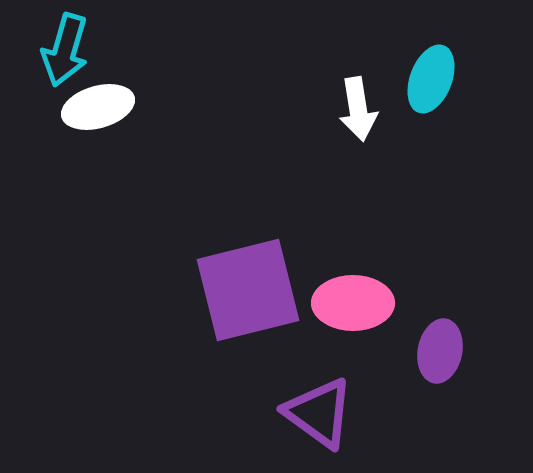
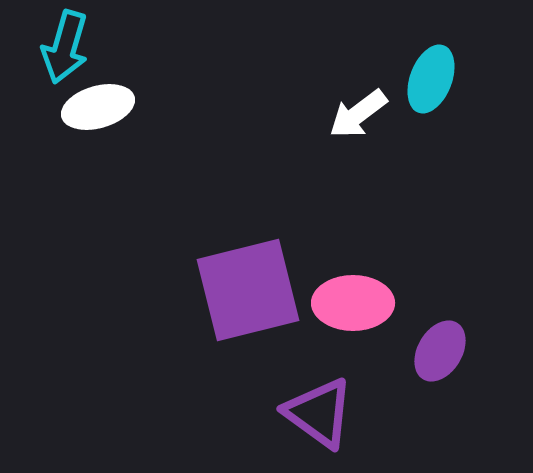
cyan arrow: moved 3 px up
white arrow: moved 5 px down; rotated 62 degrees clockwise
purple ellipse: rotated 20 degrees clockwise
